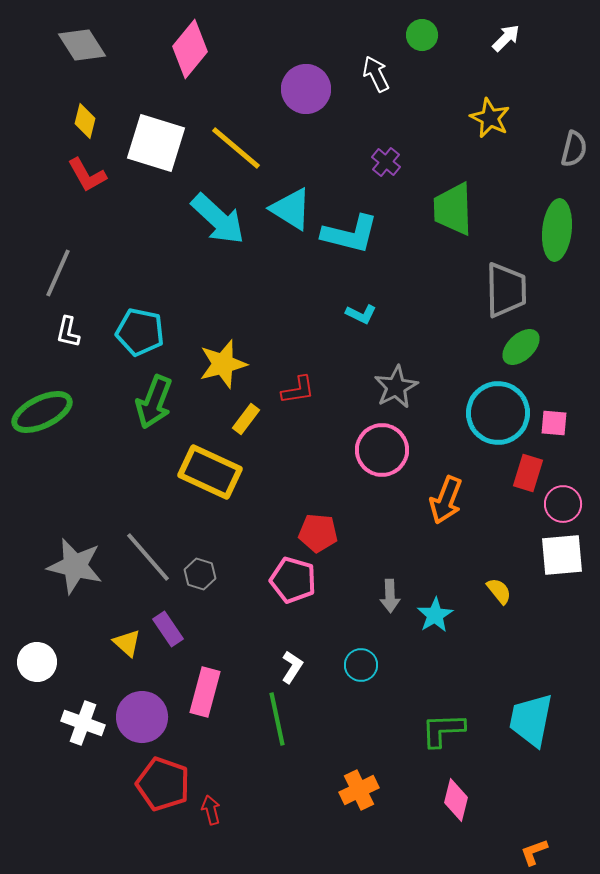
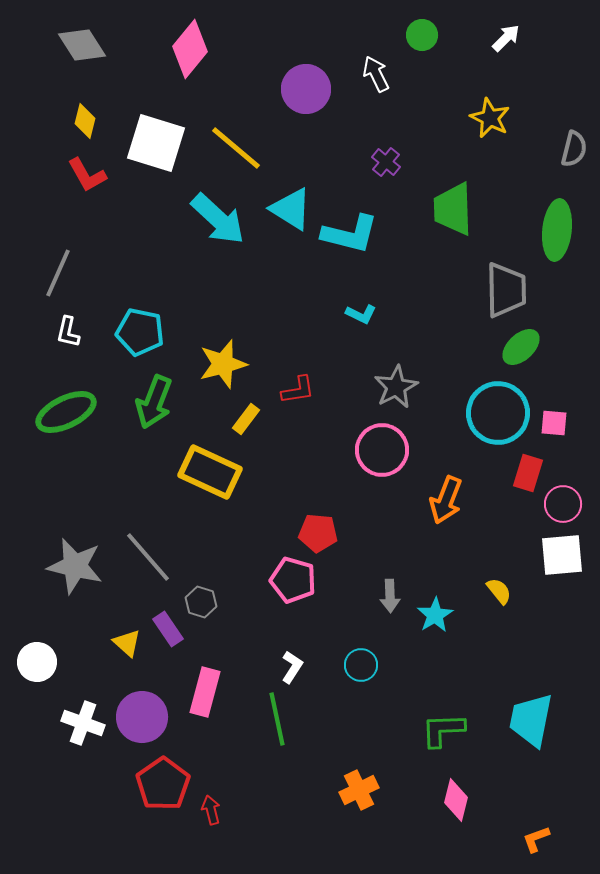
green ellipse at (42, 412): moved 24 px right
gray hexagon at (200, 574): moved 1 px right, 28 px down
red pentagon at (163, 784): rotated 18 degrees clockwise
orange L-shape at (534, 852): moved 2 px right, 13 px up
